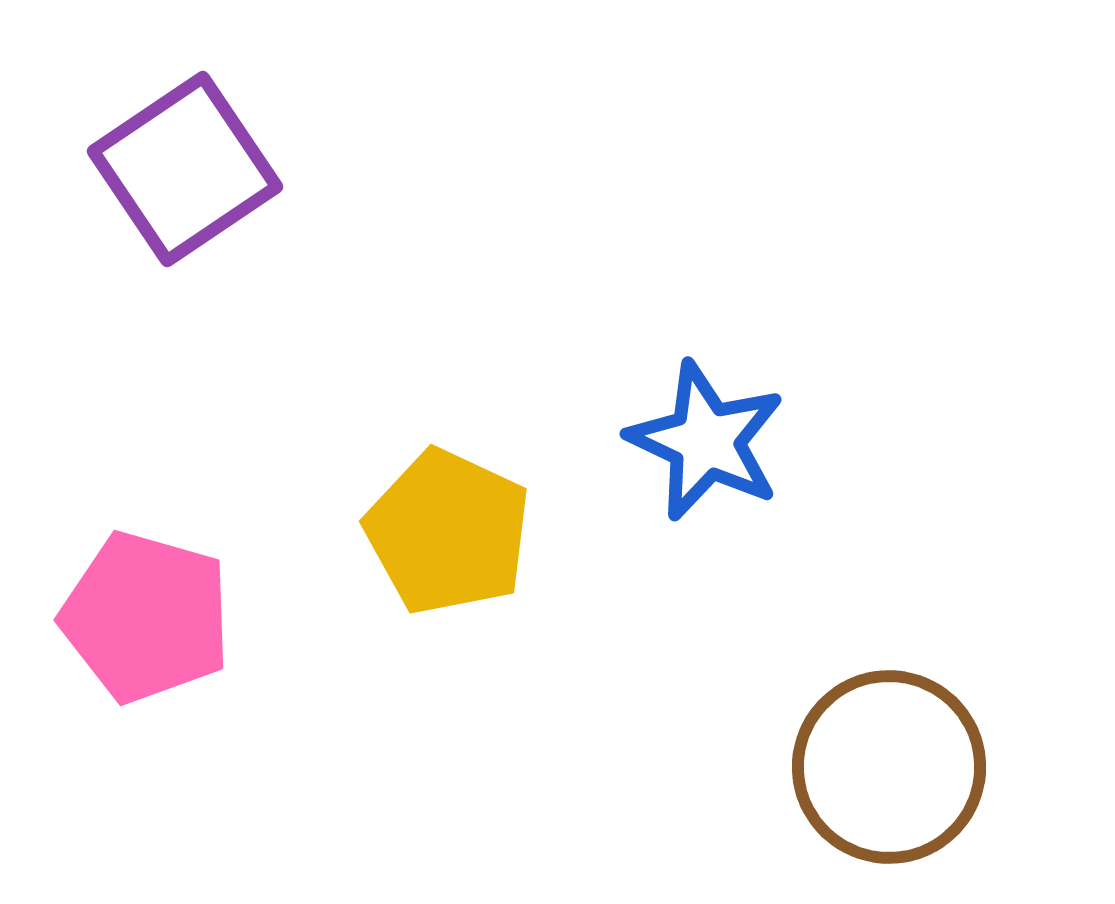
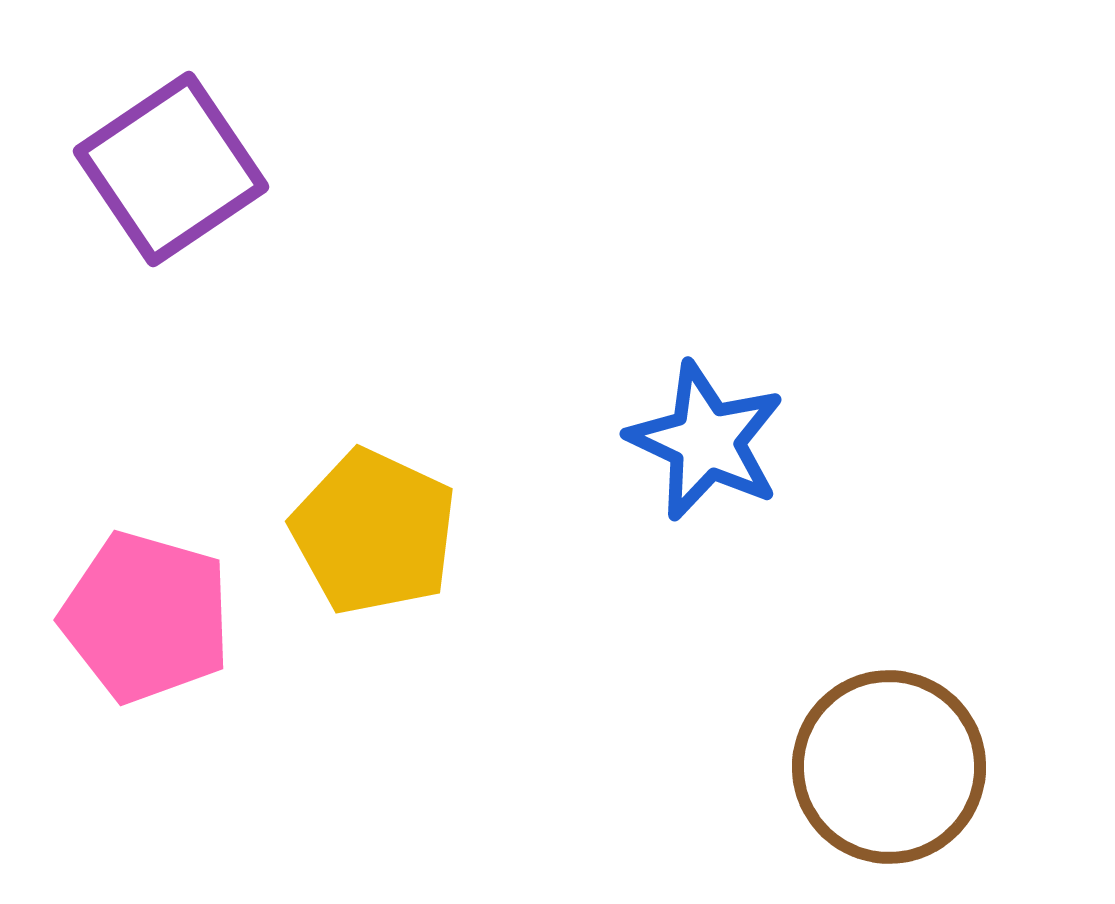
purple square: moved 14 px left
yellow pentagon: moved 74 px left
